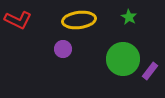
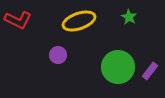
yellow ellipse: moved 1 px down; rotated 12 degrees counterclockwise
purple circle: moved 5 px left, 6 px down
green circle: moved 5 px left, 8 px down
